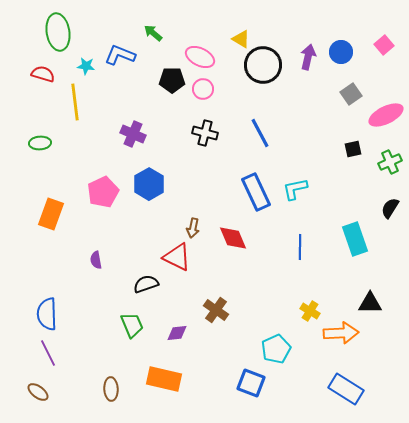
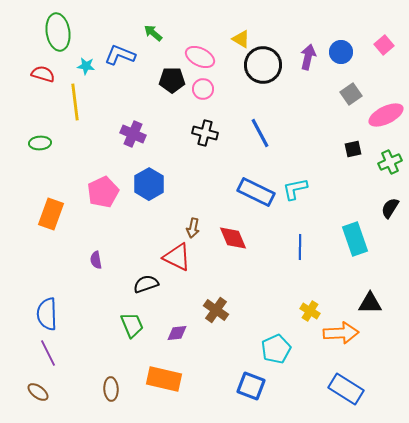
blue rectangle at (256, 192): rotated 39 degrees counterclockwise
blue square at (251, 383): moved 3 px down
